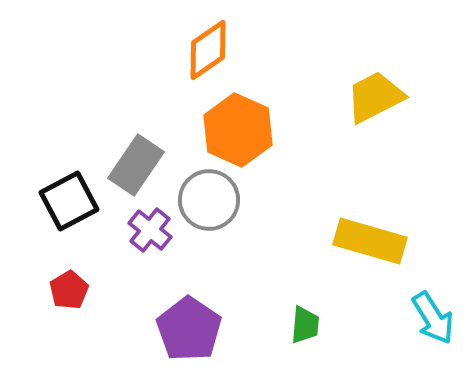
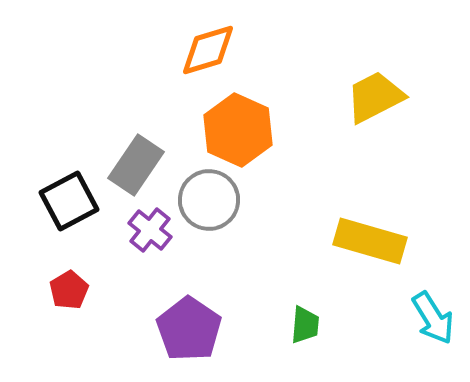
orange diamond: rotated 18 degrees clockwise
